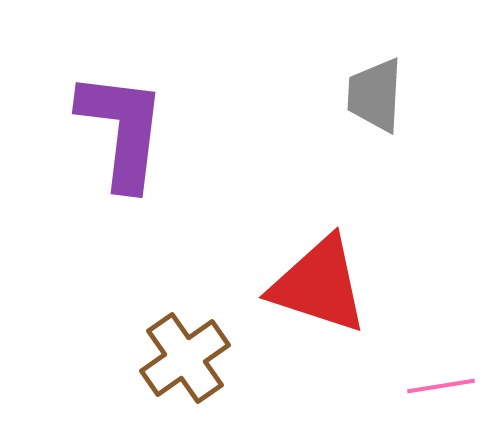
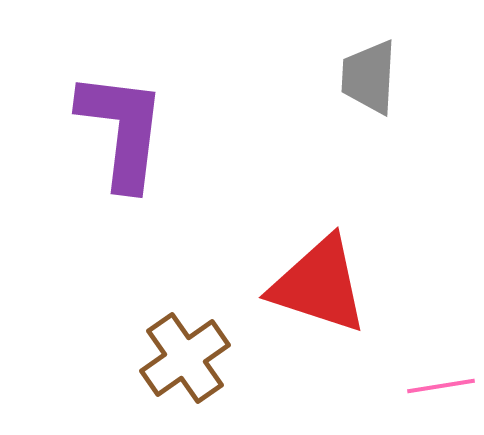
gray trapezoid: moved 6 px left, 18 px up
